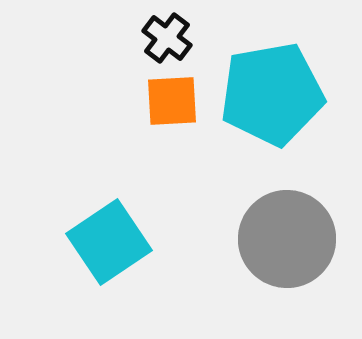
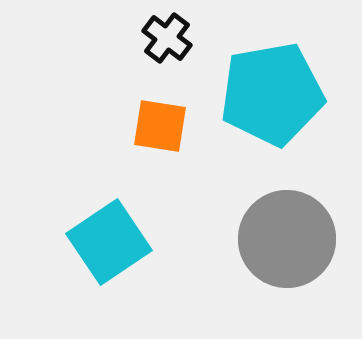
orange square: moved 12 px left, 25 px down; rotated 12 degrees clockwise
